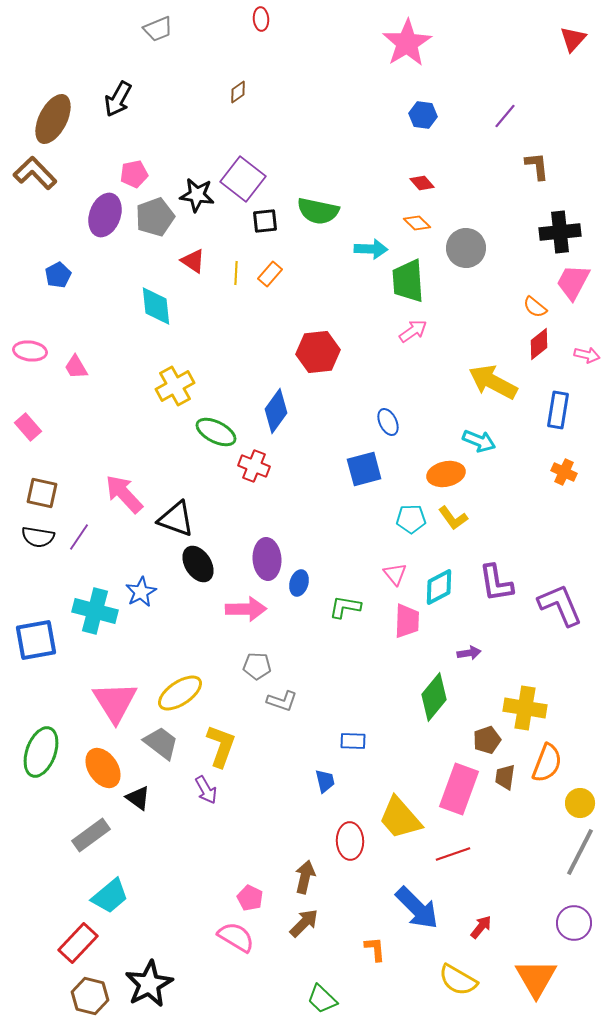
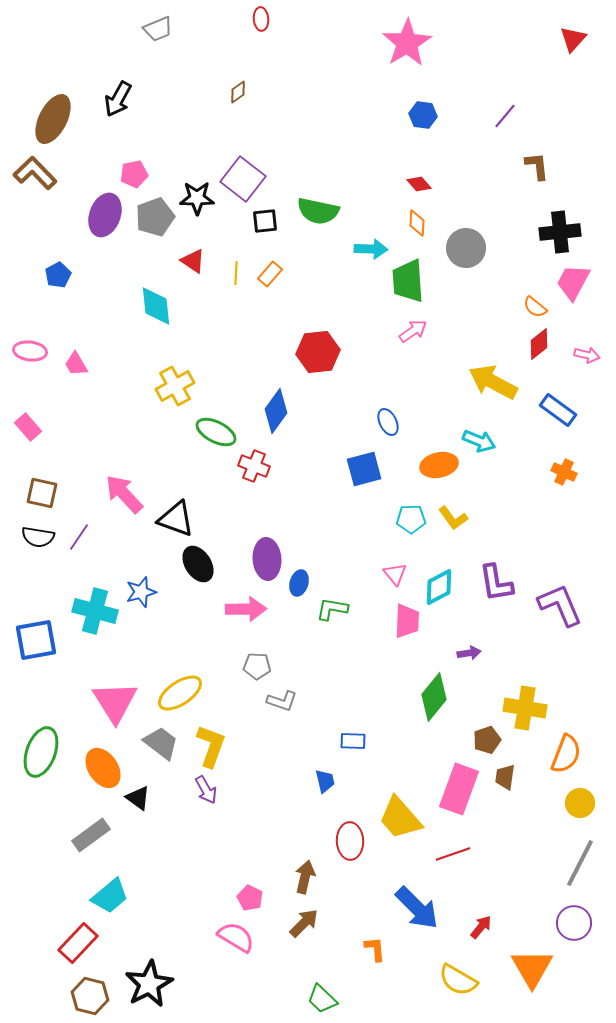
red diamond at (422, 183): moved 3 px left, 1 px down
black star at (197, 195): moved 3 px down; rotated 8 degrees counterclockwise
orange diamond at (417, 223): rotated 48 degrees clockwise
pink trapezoid at (76, 367): moved 3 px up
blue rectangle at (558, 410): rotated 63 degrees counterclockwise
orange ellipse at (446, 474): moved 7 px left, 9 px up
blue star at (141, 592): rotated 12 degrees clockwise
green L-shape at (345, 607): moved 13 px left, 2 px down
yellow L-shape at (221, 746): moved 10 px left
orange semicircle at (547, 763): moved 19 px right, 9 px up
gray line at (580, 852): moved 11 px down
orange triangle at (536, 978): moved 4 px left, 10 px up
